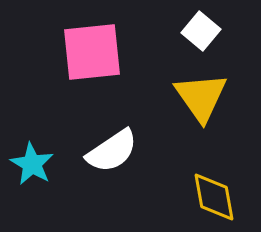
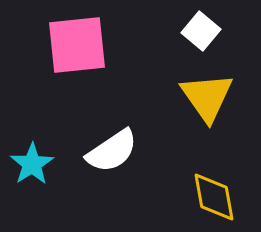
pink square: moved 15 px left, 7 px up
yellow triangle: moved 6 px right
cyan star: rotated 9 degrees clockwise
